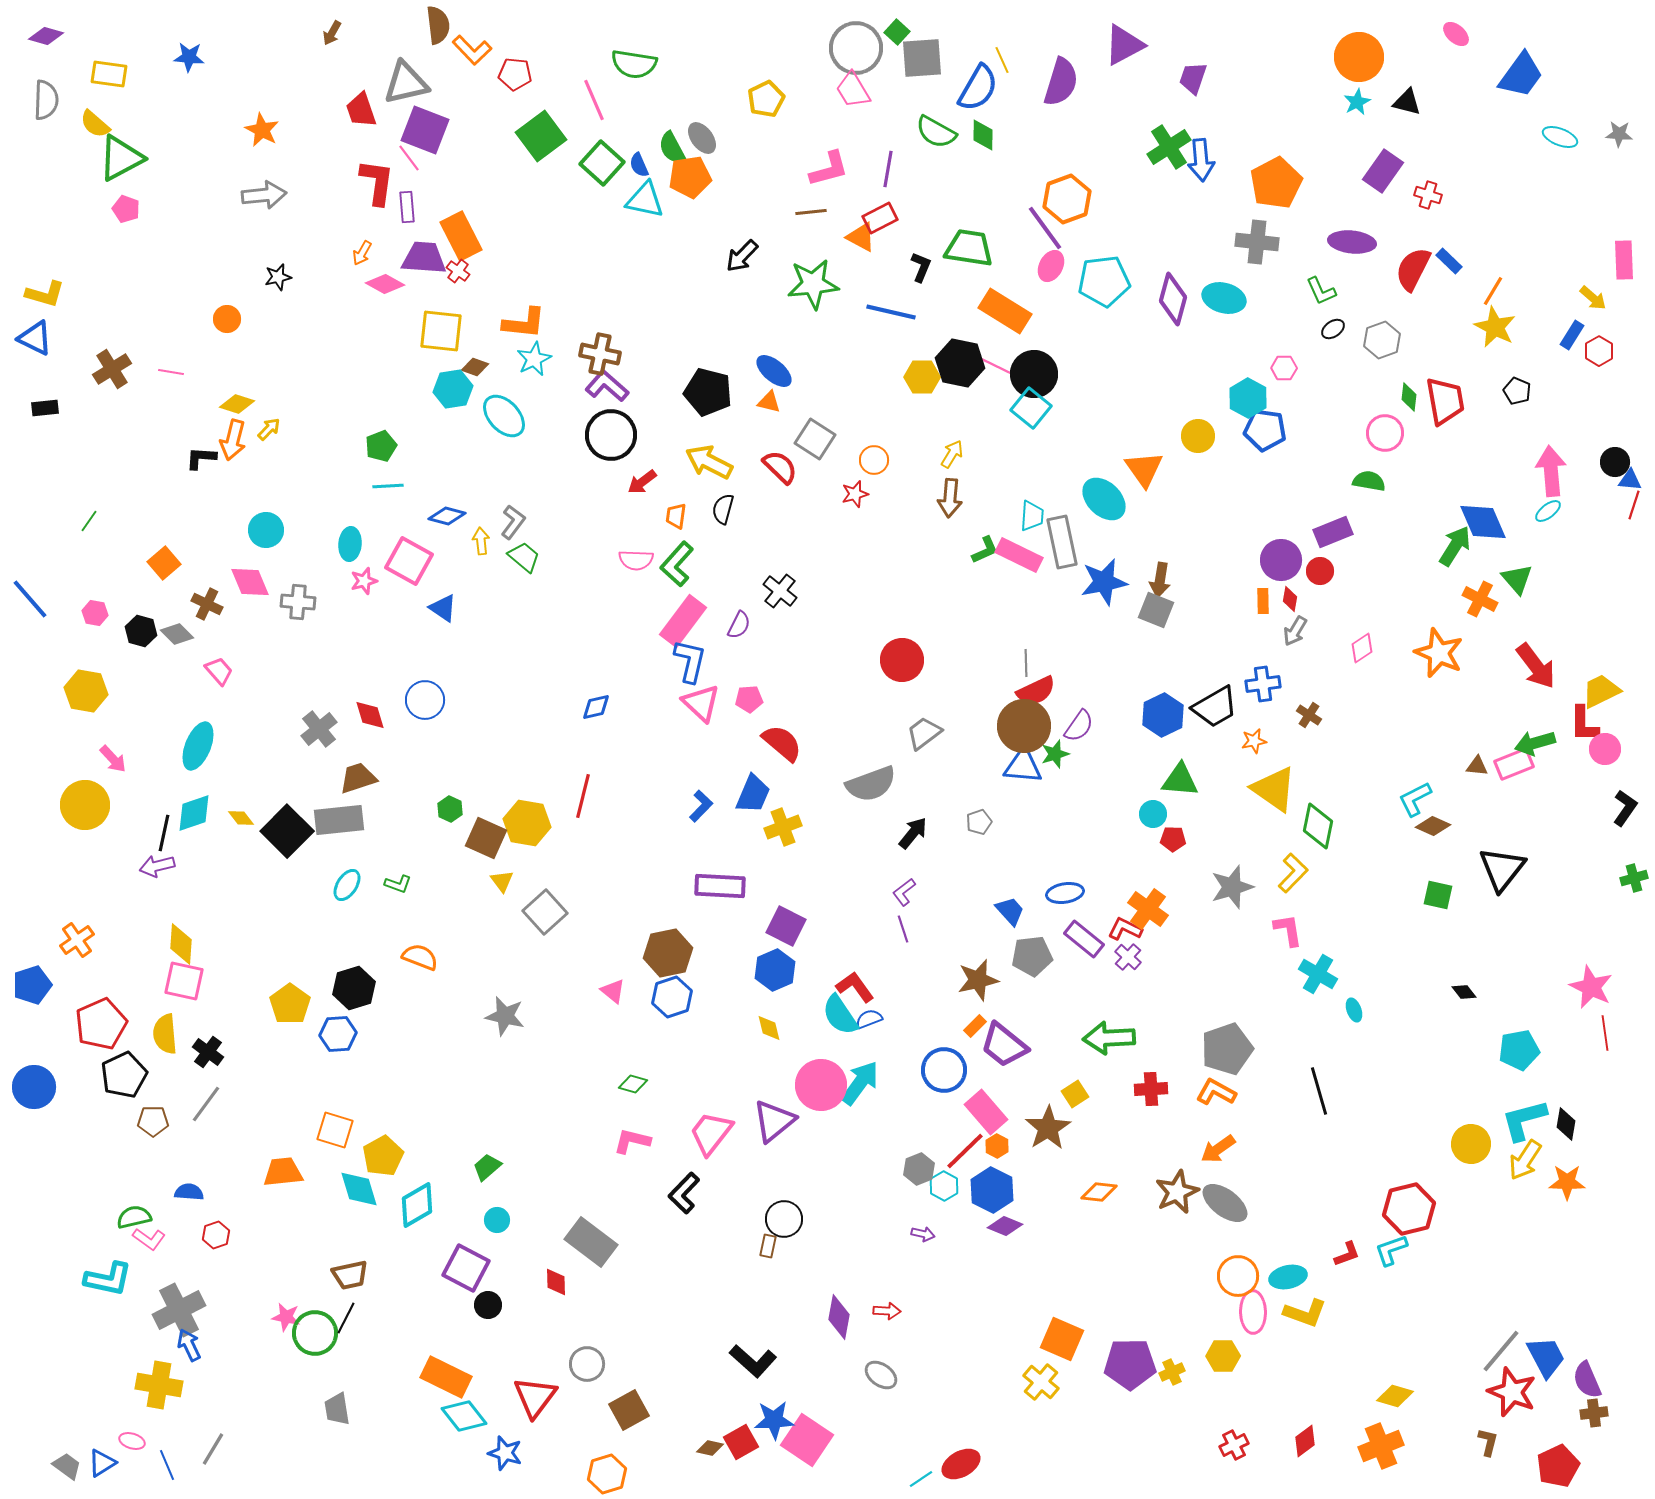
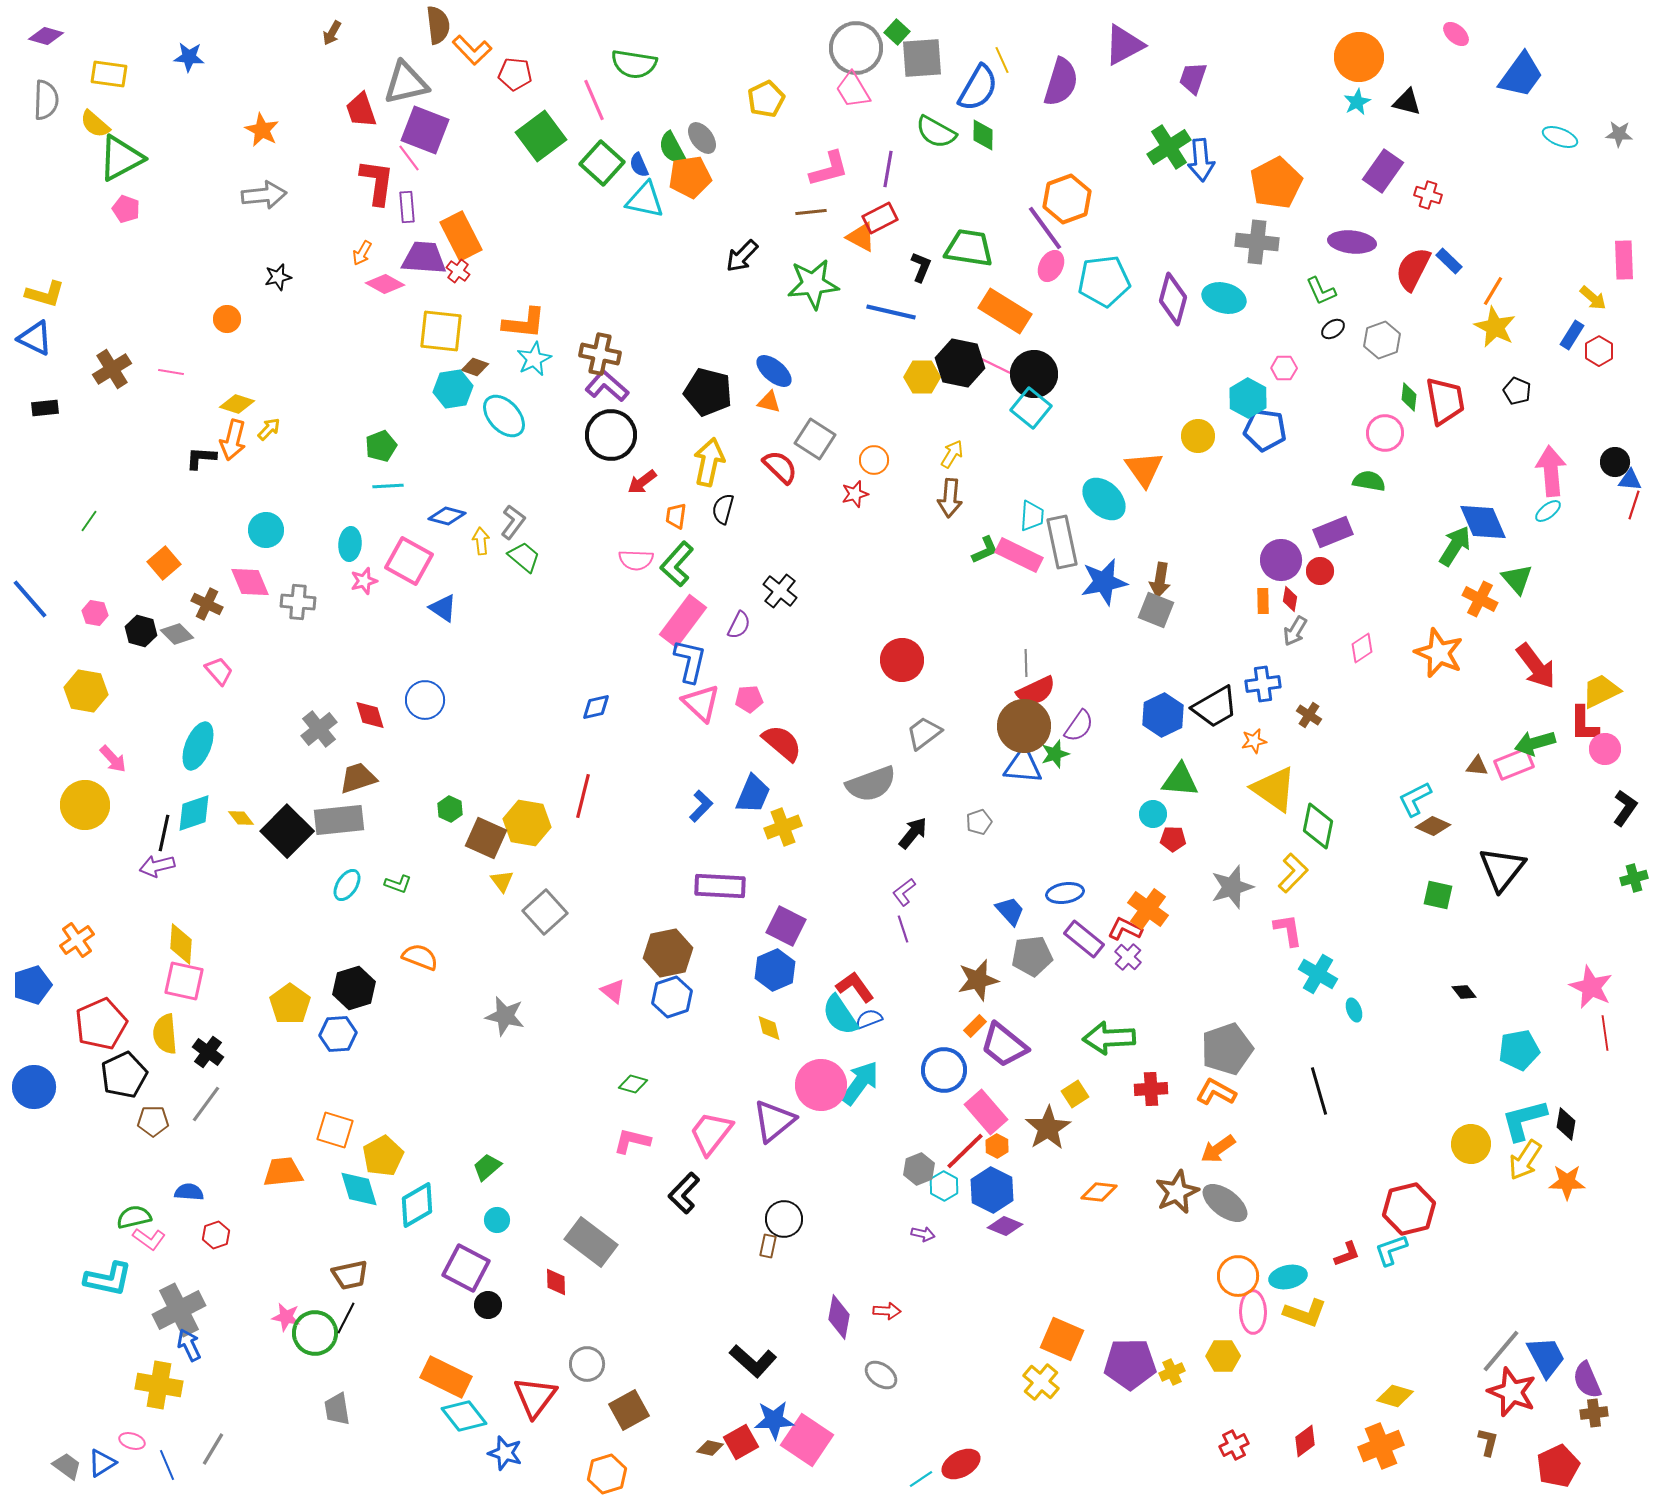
yellow arrow at (709, 462): rotated 75 degrees clockwise
